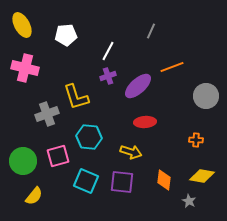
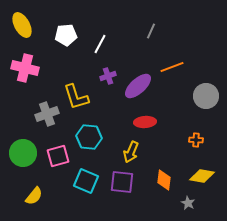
white line: moved 8 px left, 7 px up
yellow arrow: rotated 95 degrees clockwise
green circle: moved 8 px up
gray star: moved 1 px left, 2 px down
